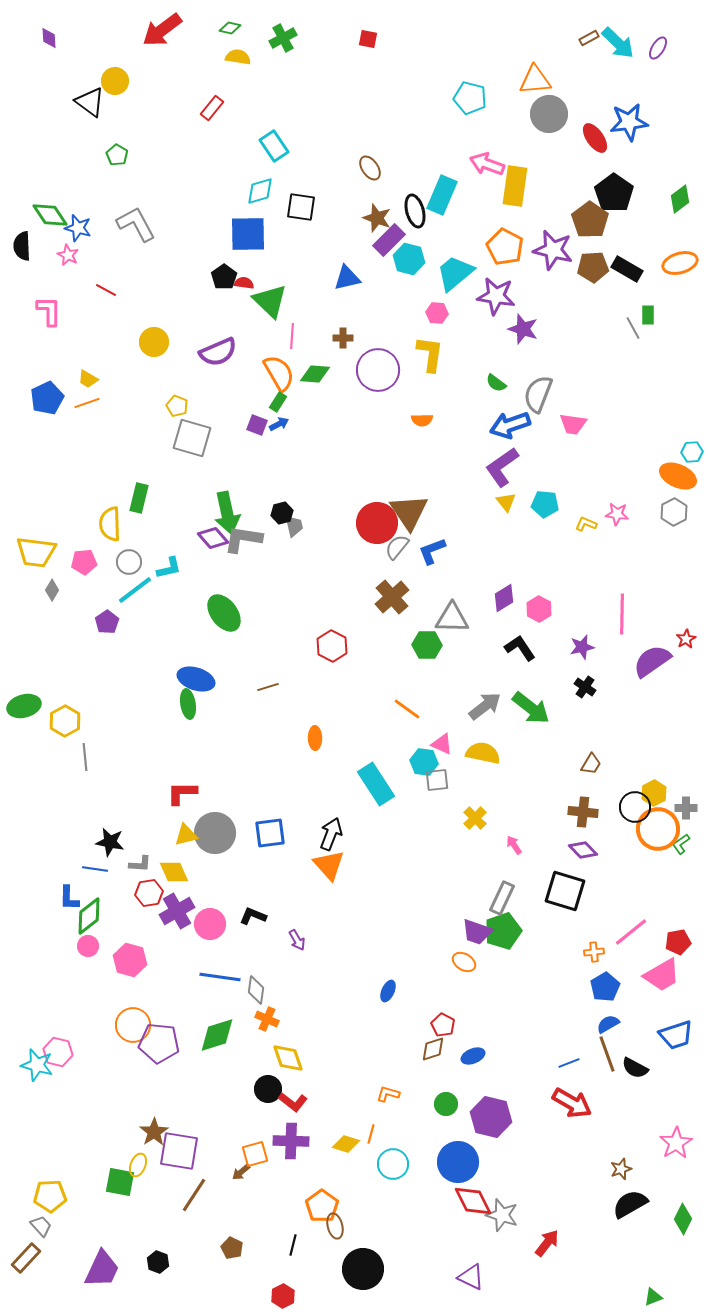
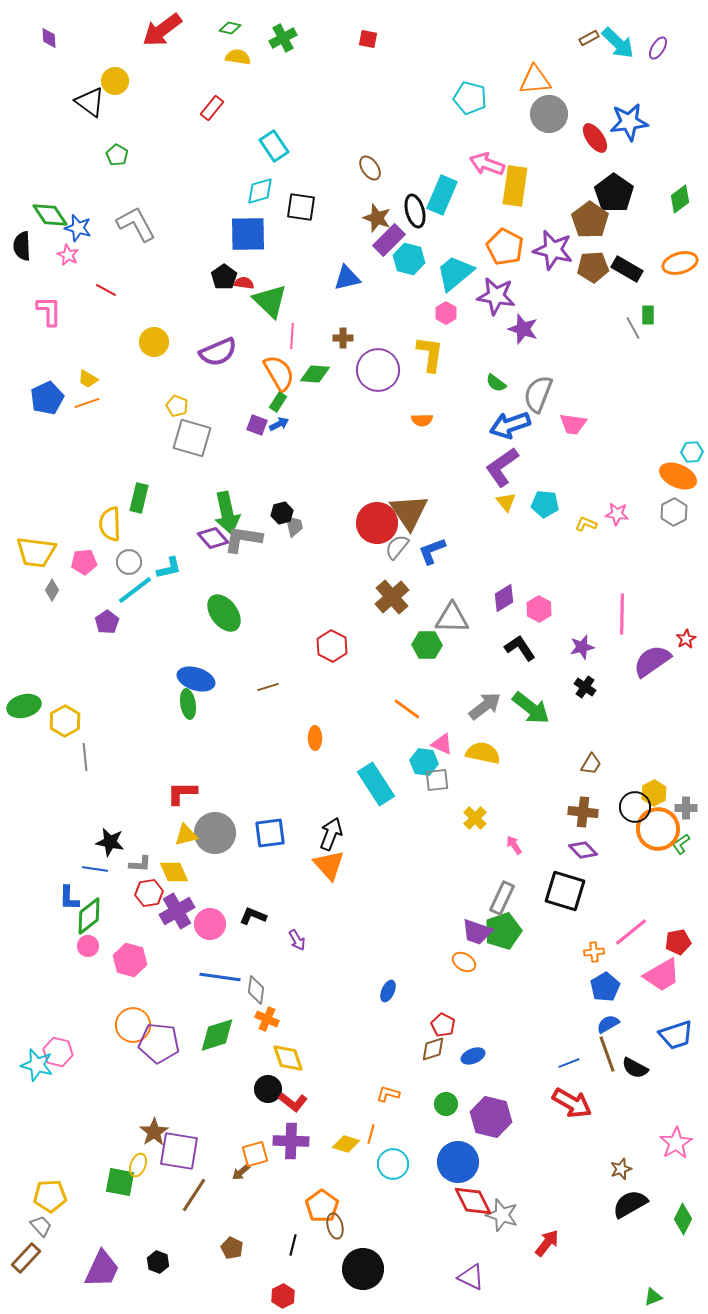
pink hexagon at (437, 313): moved 9 px right; rotated 25 degrees clockwise
